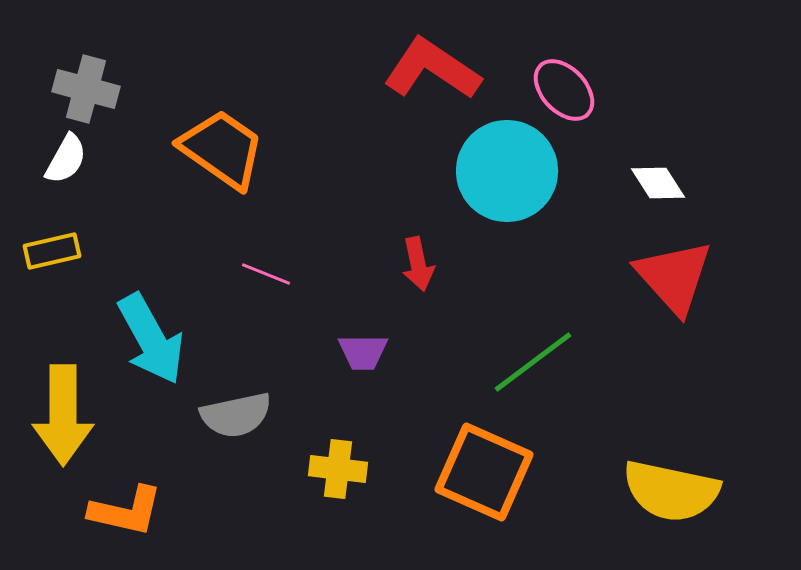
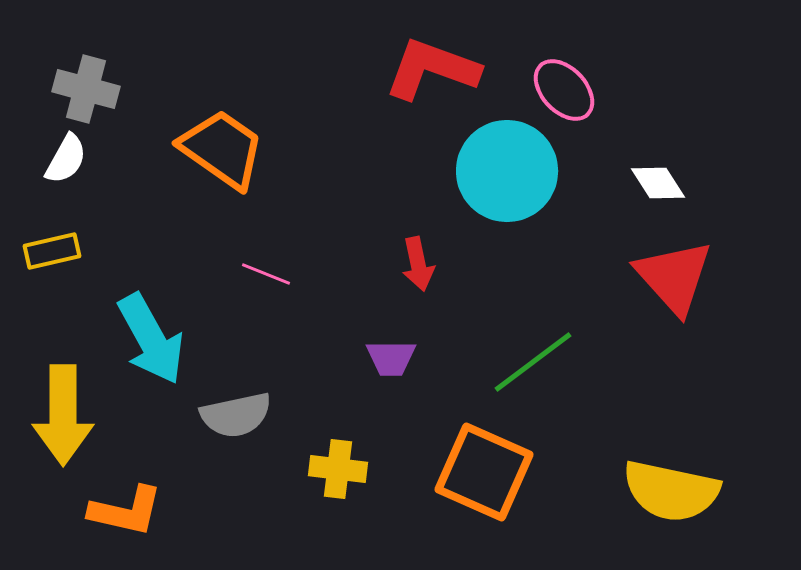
red L-shape: rotated 14 degrees counterclockwise
purple trapezoid: moved 28 px right, 6 px down
